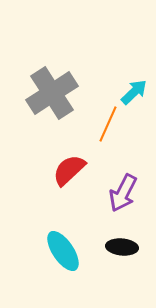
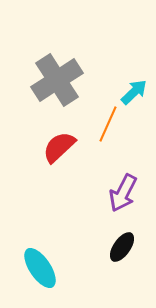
gray cross: moved 5 px right, 13 px up
red semicircle: moved 10 px left, 23 px up
black ellipse: rotated 60 degrees counterclockwise
cyan ellipse: moved 23 px left, 17 px down
